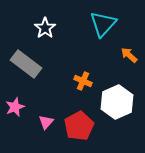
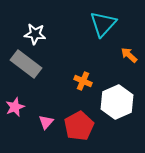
white star: moved 10 px left, 6 px down; rotated 30 degrees counterclockwise
